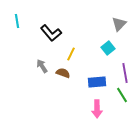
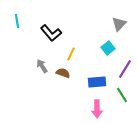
purple line: moved 4 px up; rotated 42 degrees clockwise
